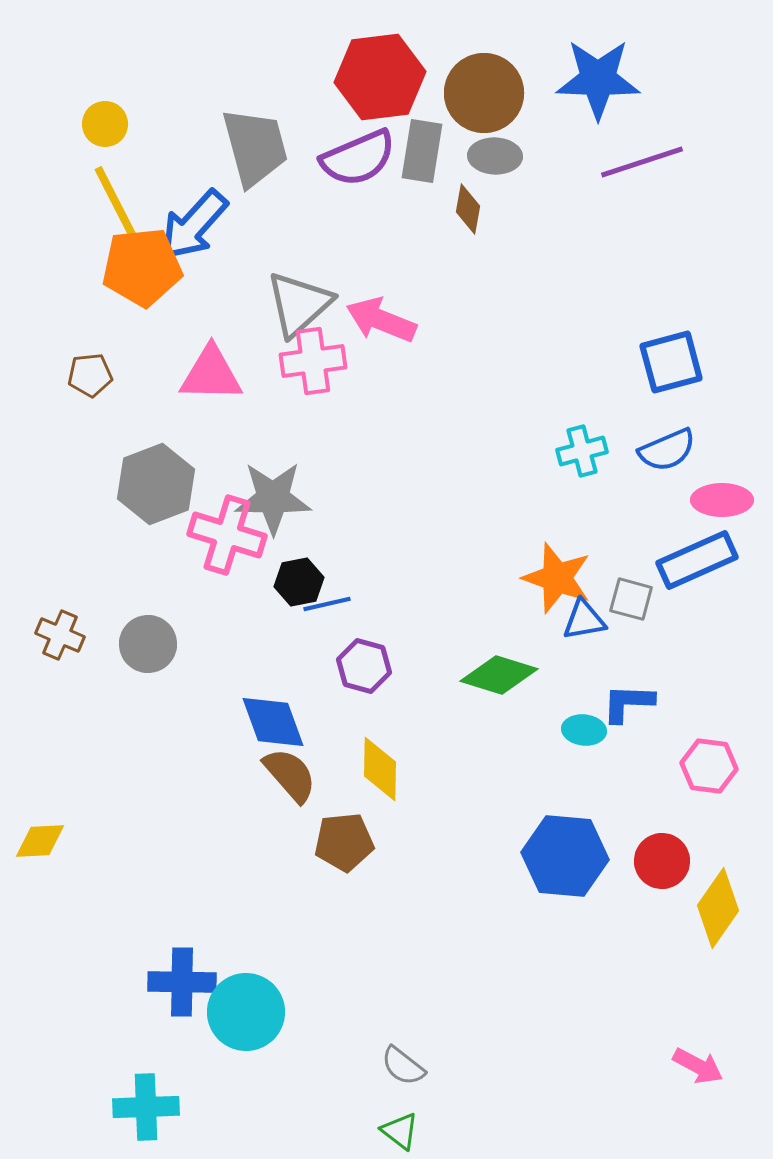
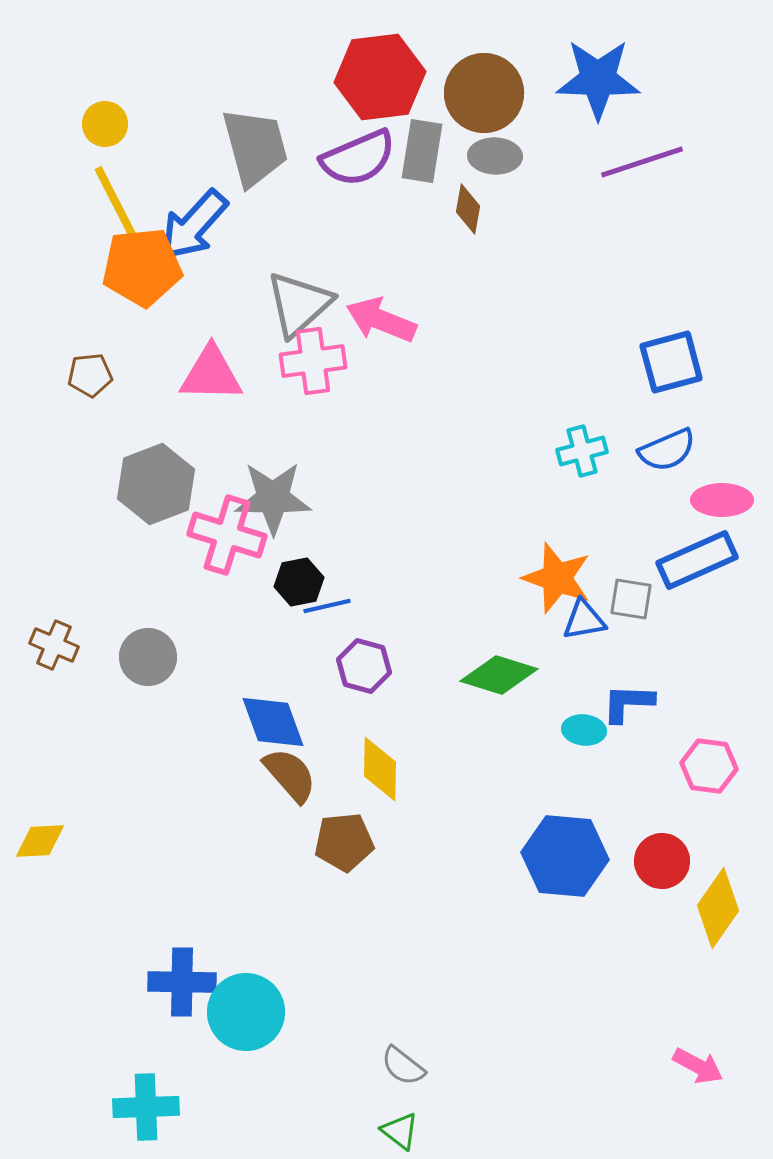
gray square at (631, 599): rotated 6 degrees counterclockwise
blue line at (327, 604): moved 2 px down
brown cross at (60, 635): moved 6 px left, 10 px down
gray circle at (148, 644): moved 13 px down
